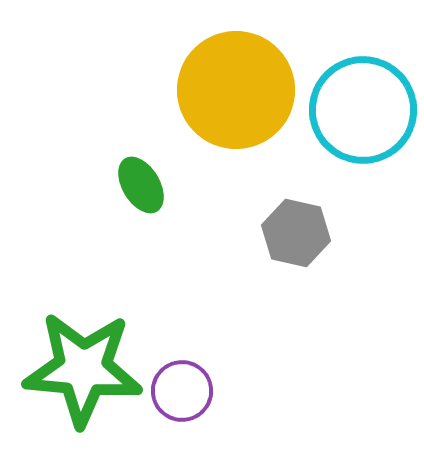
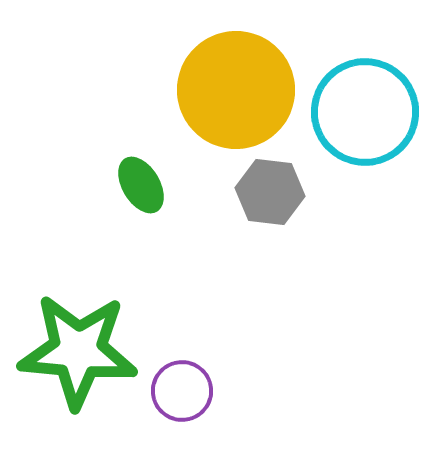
cyan circle: moved 2 px right, 2 px down
gray hexagon: moved 26 px left, 41 px up; rotated 6 degrees counterclockwise
green star: moved 5 px left, 18 px up
